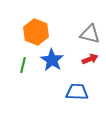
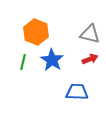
green line: moved 3 px up
